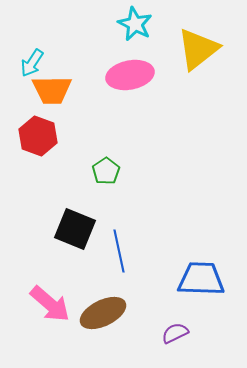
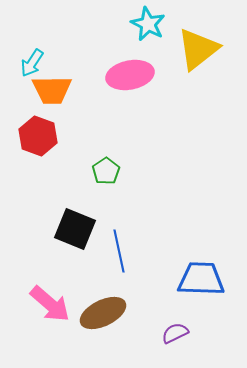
cyan star: moved 13 px right
